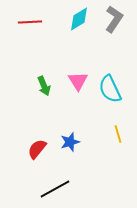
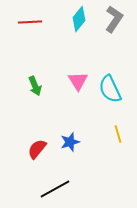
cyan diamond: rotated 20 degrees counterclockwise
green arrow: moved 9 px left
